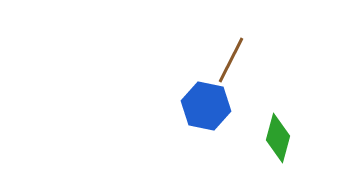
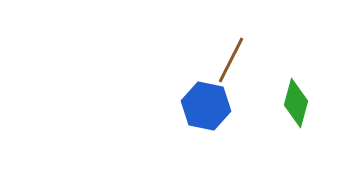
green diamond: moved 18 px right, 35 px up
